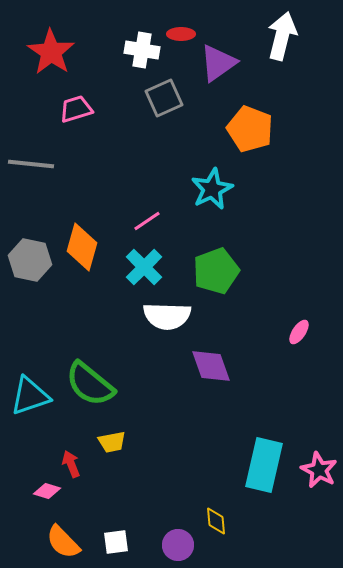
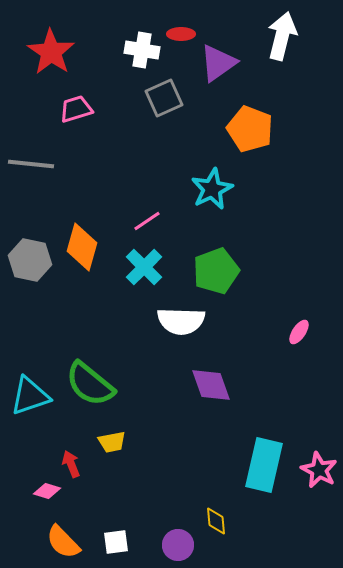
white semicircle: moved 14 px right, 5 px down
purple diamond: moved 19 px down
